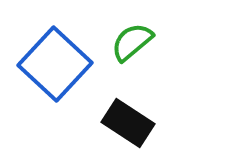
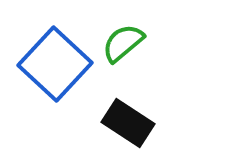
green semicircle: moved 9 px left, 1 px down
